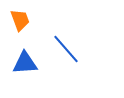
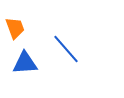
orange trapezoid: moved 5 px left, 8 px down
